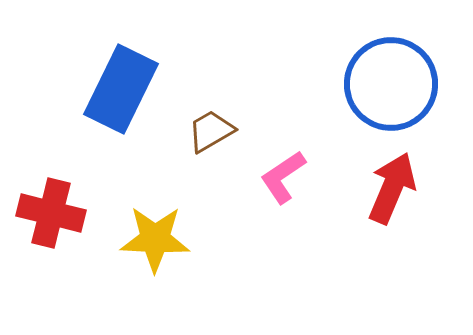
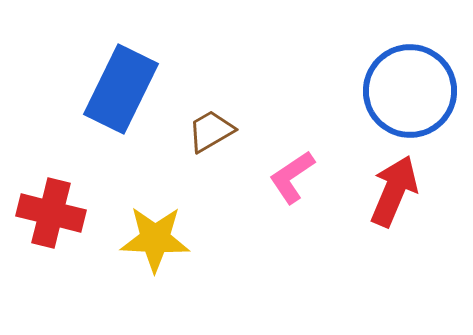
blue circle: moved 19 px right, 7 px down
pink L-shape: moved 9 px right
red arrow: moved 2 px right, 3 px down
